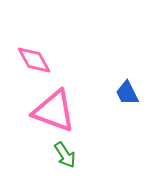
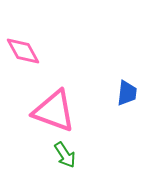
pink diamond: moved 11 px left, 9 px up
blue trapezoid: rotated 148 degrees counterclockwise
